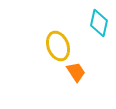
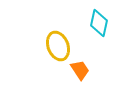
orange trapezoid: moved 4 px right, 2 px up
